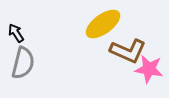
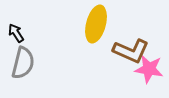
yellow ellipse: moved 7 px left; rotated 39 degrees counterclockwise
brown L-shape: moved 3 px right
